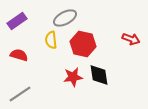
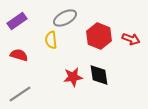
red hexagon: moved 16 px right, 8 px up; rotated 10 degrees clockwise
